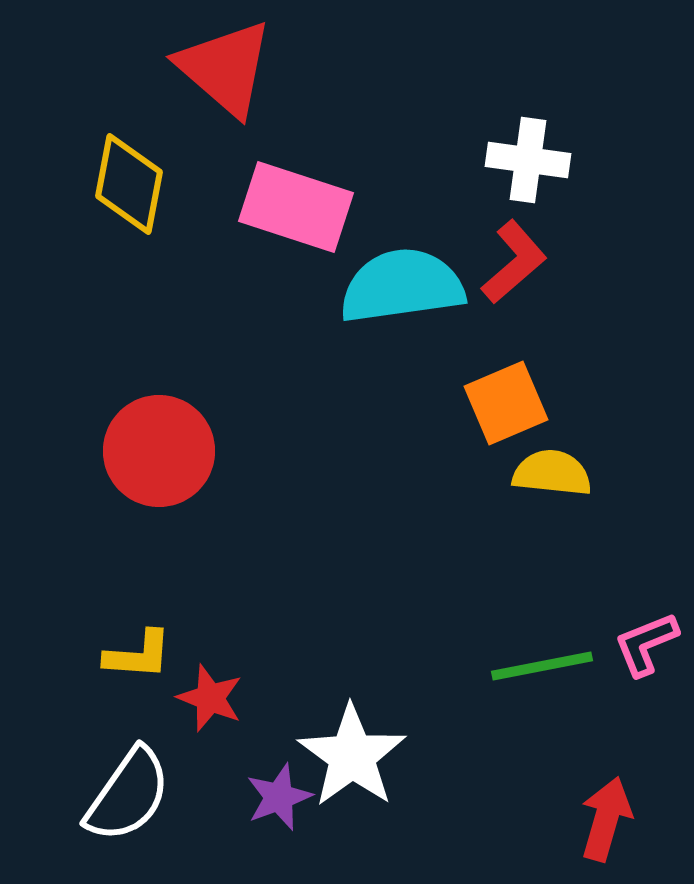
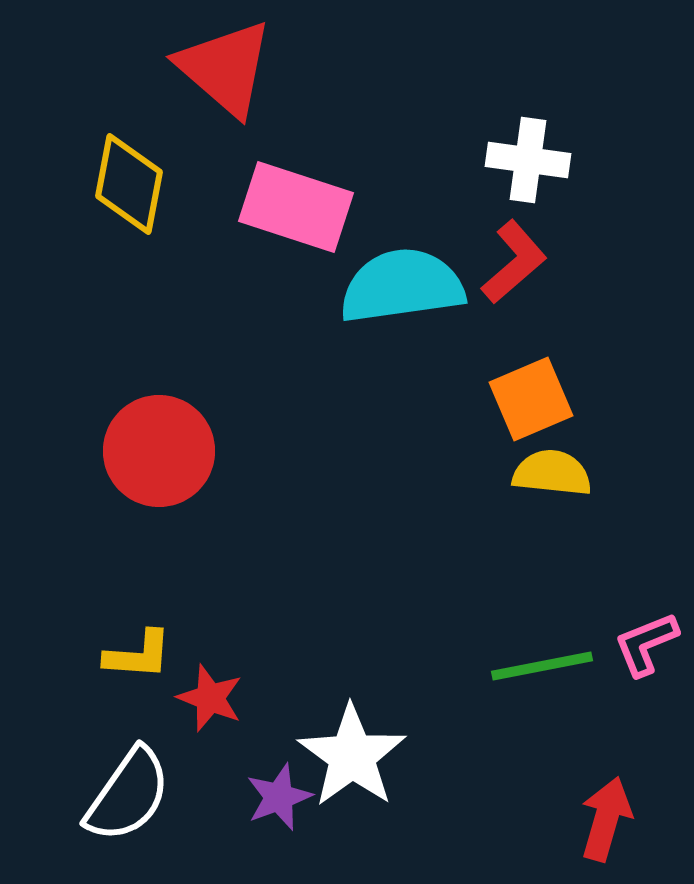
orange square: moved 25 px right, 4 px up
